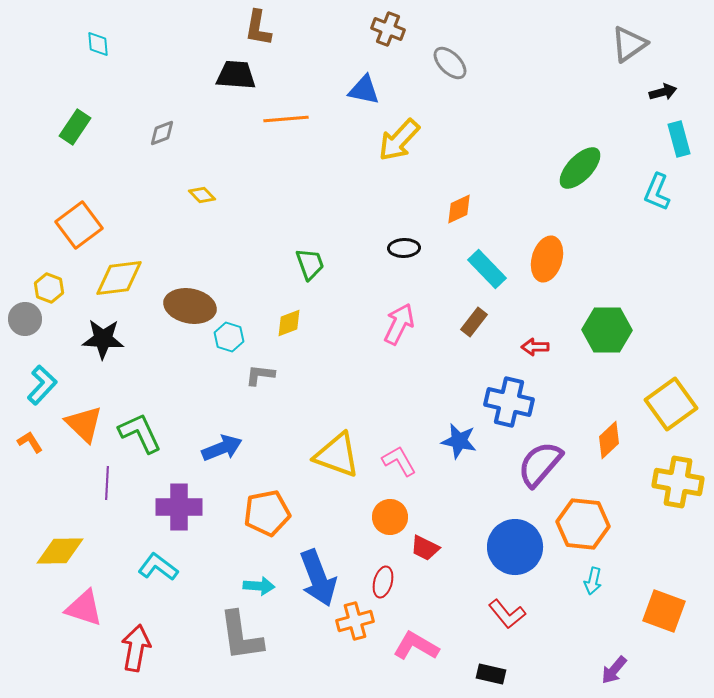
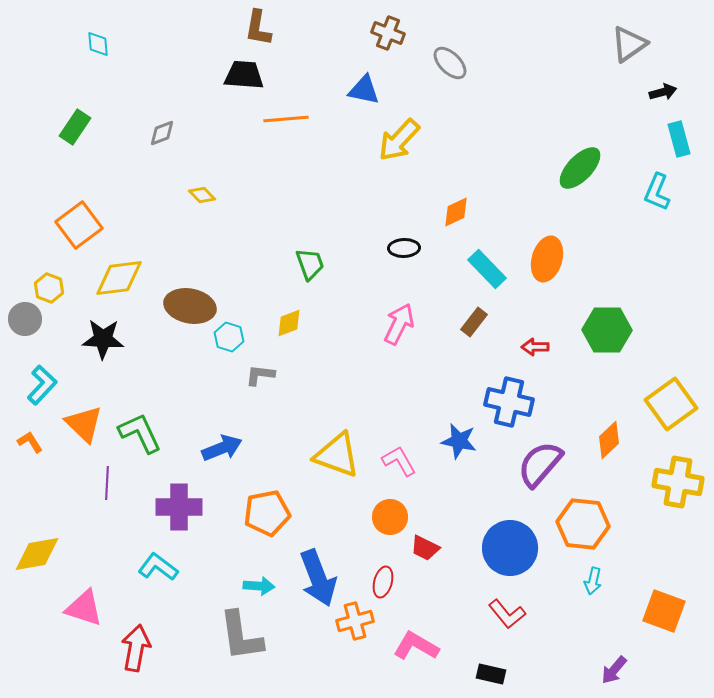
brown cross at (388, 29): moved 4 px down
black trapezoid at (236, 75): moved 8 px right
orange diamond at (459, 209): moved 3 px left, 3 px down
blue circle at (515, 547): moved 5 px left, 1 px down
yellow diamond at (60, 551): moved 23 px left, 3 px down; rotated 9 degrees counterclockwise
